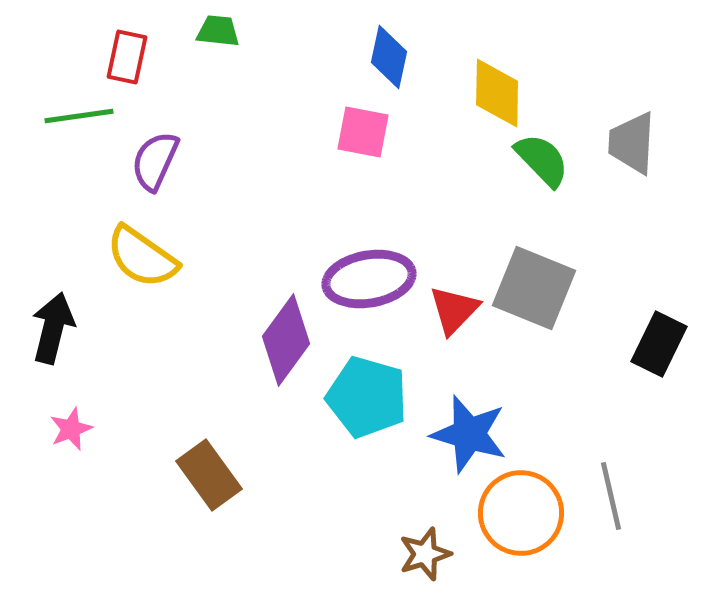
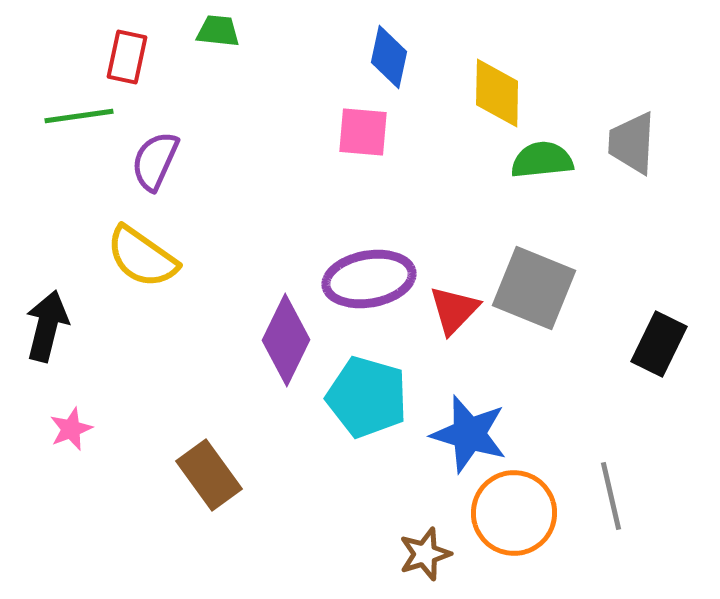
pink square: rotated 6 degrees counterclockwise
green semicircle: rotated 52 degrees counterclockwise
black arrow: moved 6 px left, 2 px up
purple diamond: rotated 10 degrees counterclockwise
orange circle: moved 7 px left
